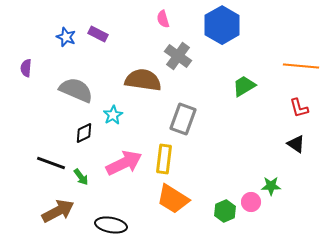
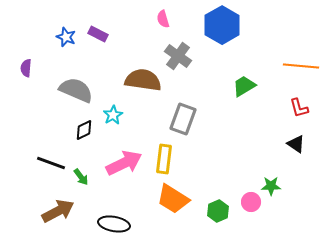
black diamond: moved 3 px up
green hexagon: moved 7 px left
black ellipse: moved 3 px right, 1 px up
